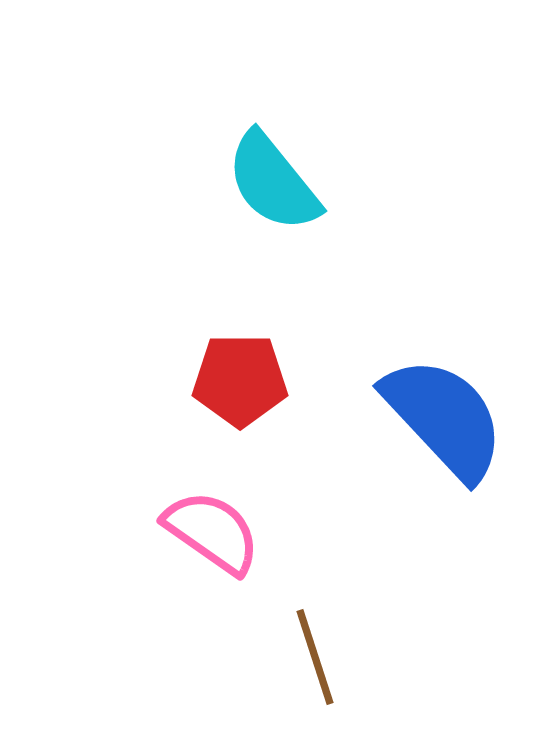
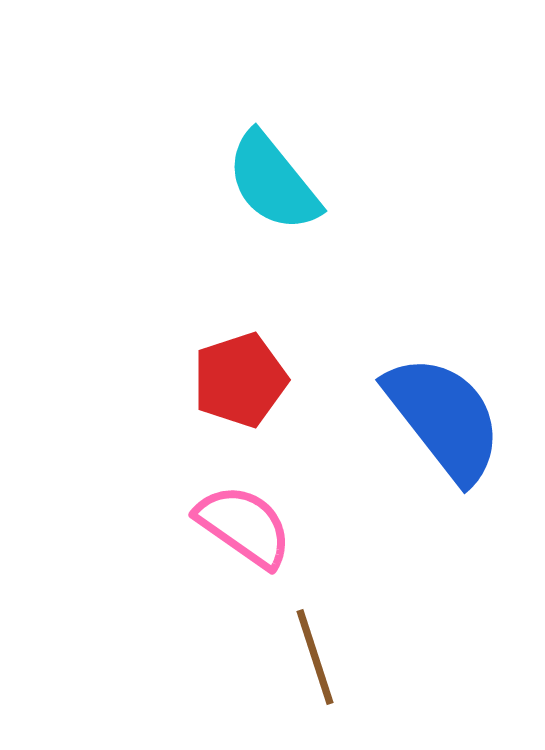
red pentagon: rotated 18 degrees counterclockwise
blue semicircle: rotated 5 degrees clockwise
pink semicircle: moved 32 px right, 6 px up
